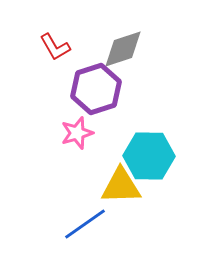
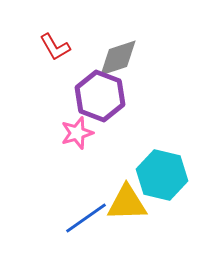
gray diamond: moved 5 px left, 9 px down
purple hexagon: moved 4 px right, 7 px down; rotated 21 degrees counterclockwise
cyan hexagon: moved 13 px right, 19 px down; rotated 12 degrees clockwise
yellow triangle: moved 6 px right, 17 px down
blue line: moved 1 px right, 6 px up
